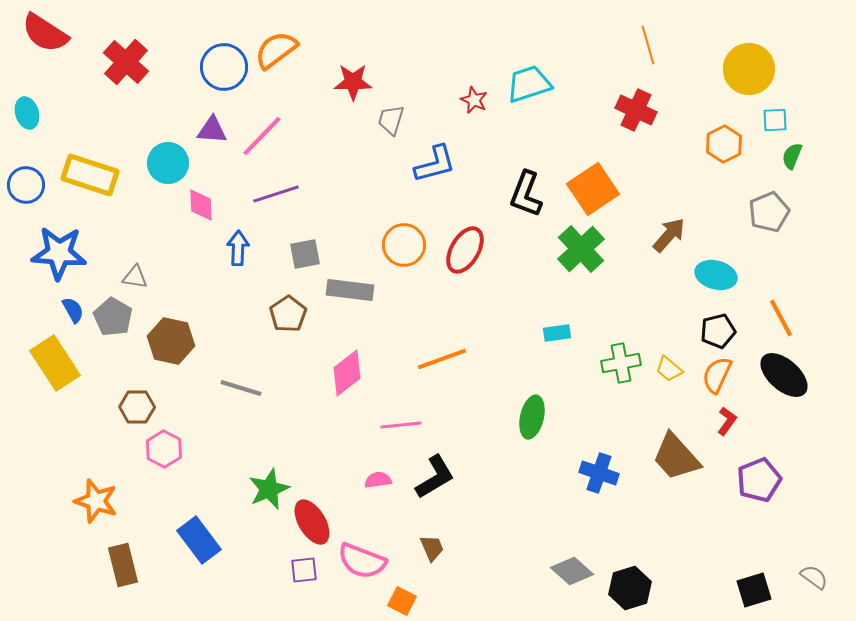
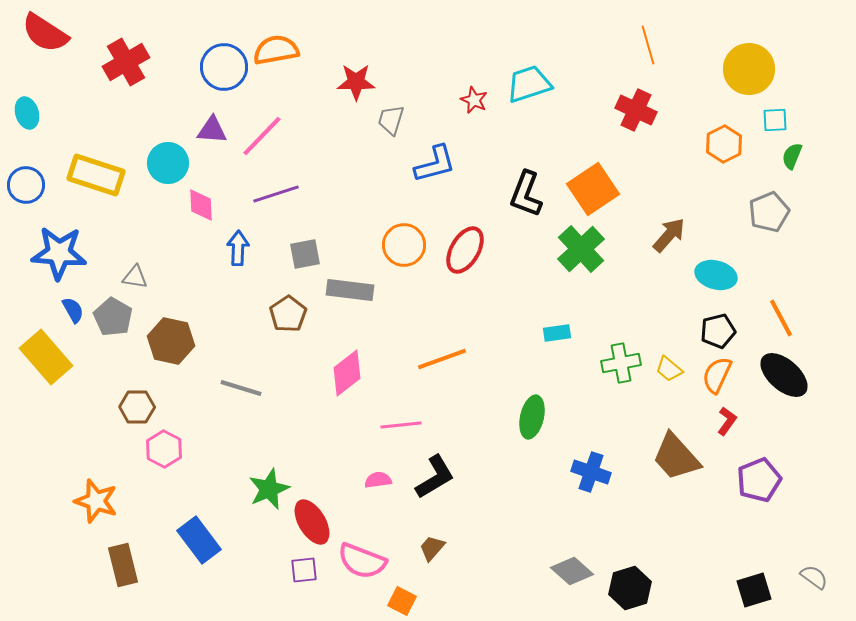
orange semicircle at (276, 50): rotated 27 degrees clockwise
red cross at (126, 62): rotated 18 degrees clockwise
red star at (353, 82): moved 3 px right
yellow rectangle at (90, 175): moved 6 px right
yellow rectangle at (55, 363): moved 9 px left, 6 px up; rotated 8 degrees counterclockwise
blue cross at (599, 473): moved 8 px left, 1 px up
brown trapezoid at (432, 548): rotated 116 degrees counterclockwise
